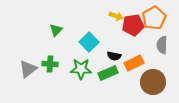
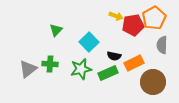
green star: rotated 15 degrees counterclockwise
